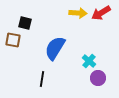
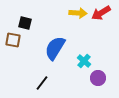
cyan cross: moved 5 px left
black line: moved 4 px down; rotated 28 degrees clockwise
